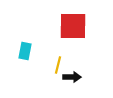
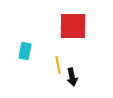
yellow line: rotated 24 degrees counterclockwise
black arrow: rotated 78 degrees clockwise
